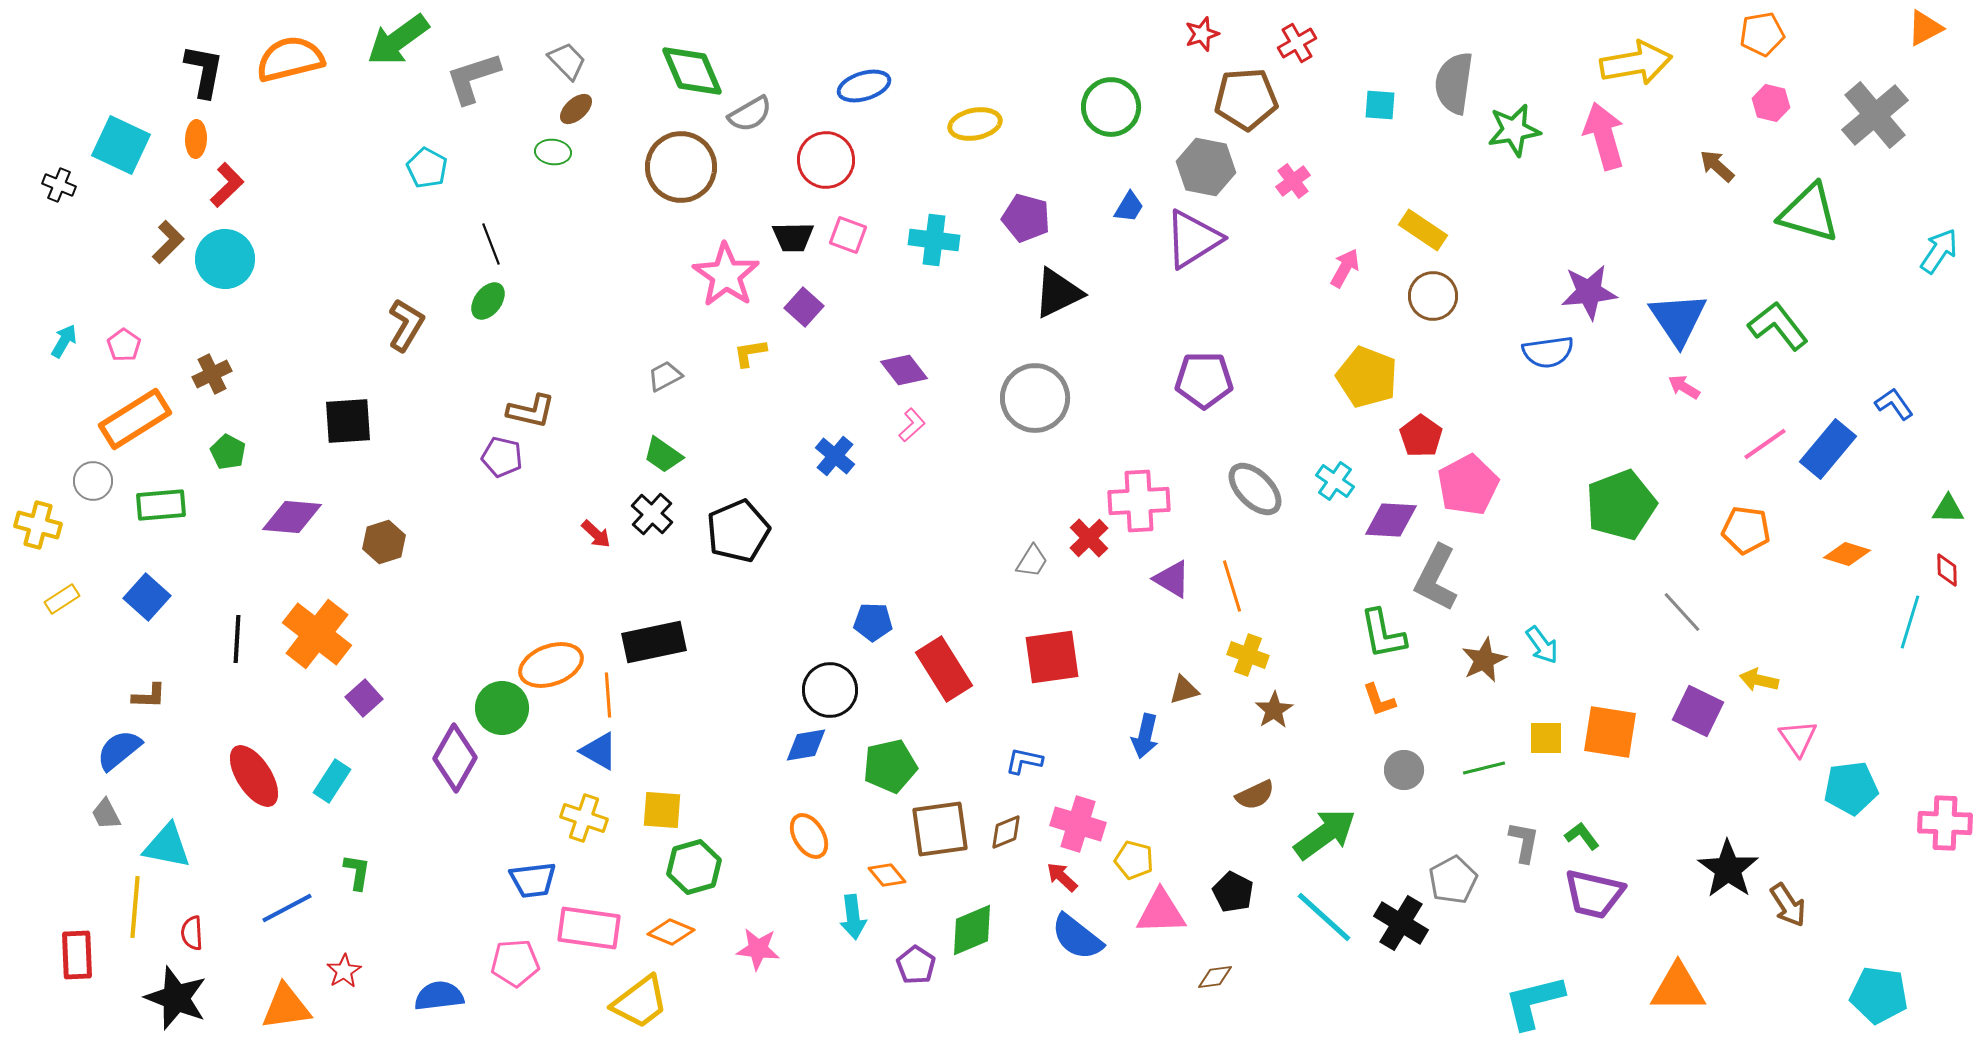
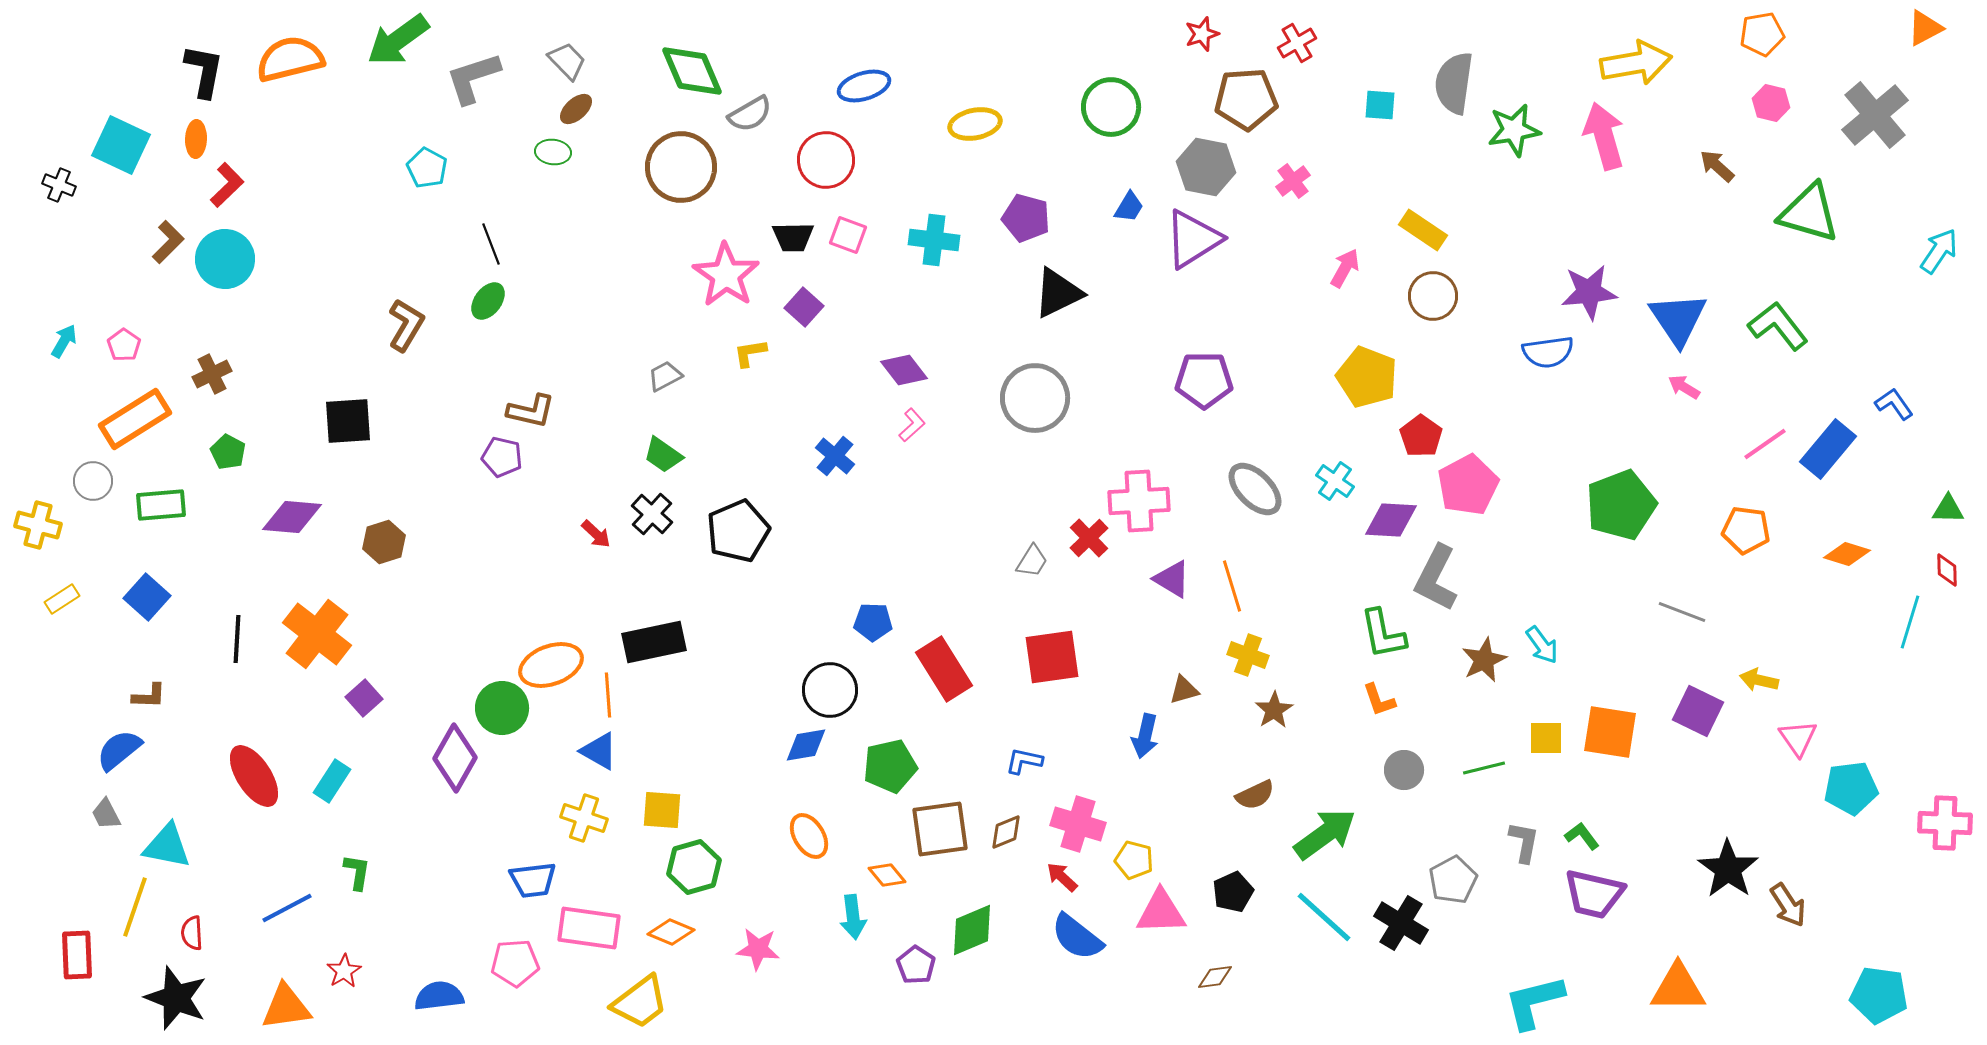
gray line at (1682, 612): rotated 27 degrees counterclockwise
black pentagon at (1233, 892): rotated 21 degrees clockwise
yellow line at (135, 907): rotated 14 degrees clockwise
